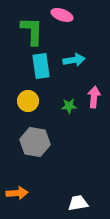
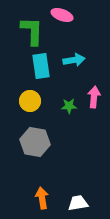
yellow circle: moved 2 px right
orange arrow: moved 25 px right, 5 px down; rotated 95 degrees counterclockwise
